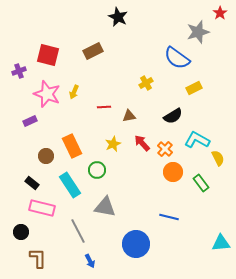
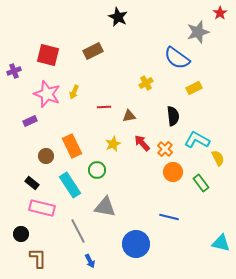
purple cross: moved 5 px left
black semicircle: rotated 66 degrees counterclockwise
black circle: moved 2 px down
cyan triangle: rotated 18 degrees clockwise
